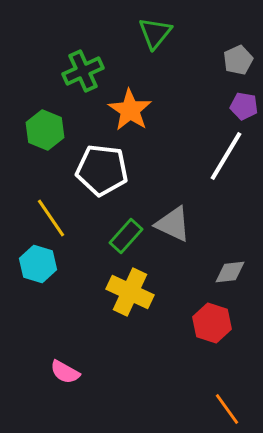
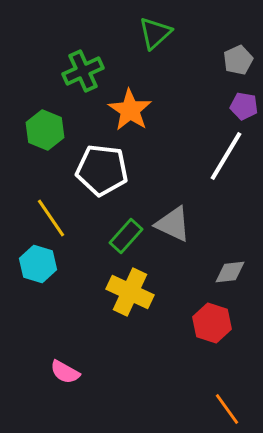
green triangle: rotated 9 degrees clockwise
